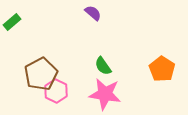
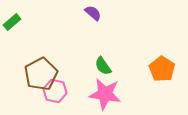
pink hexagon: moved 1 px left; rotated 15 degrees counterclockwise
